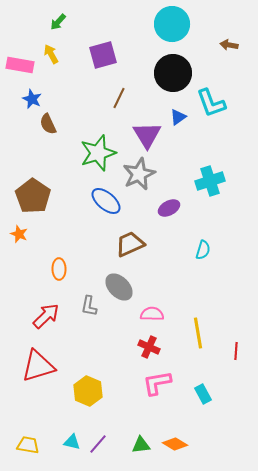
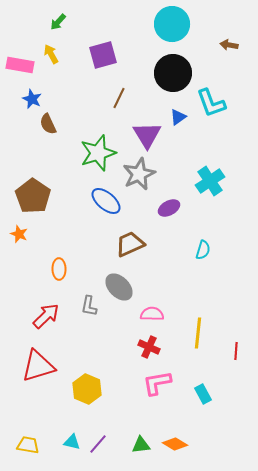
cyan cross: rotated 16 degrees counterclockwise
yellow line: rotated 16 degrees clockwise
yellow hexagon: moved 1 px left, 2 px up
